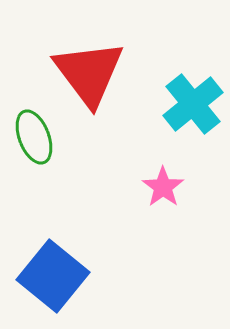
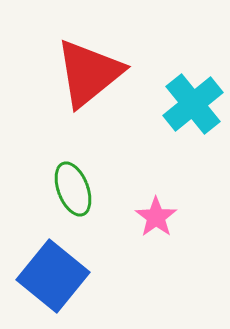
red triangle: rotated 28 degrees clockwise
green ellipse: moved 39 px right, 52 px down
pink star: moved 7 px left, 30 px down
